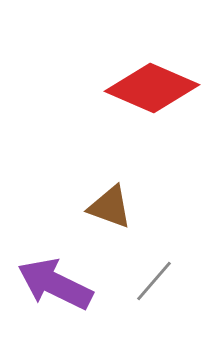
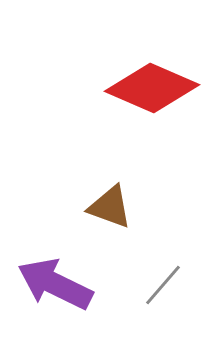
gray line: moved 9 px right, 4 px down
